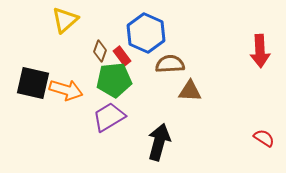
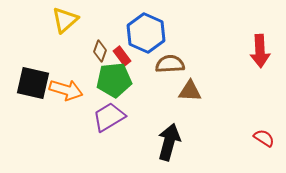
black arrow: moved 10 px right
